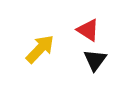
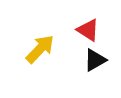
black triangle: rotated 25 degrees clockwise
